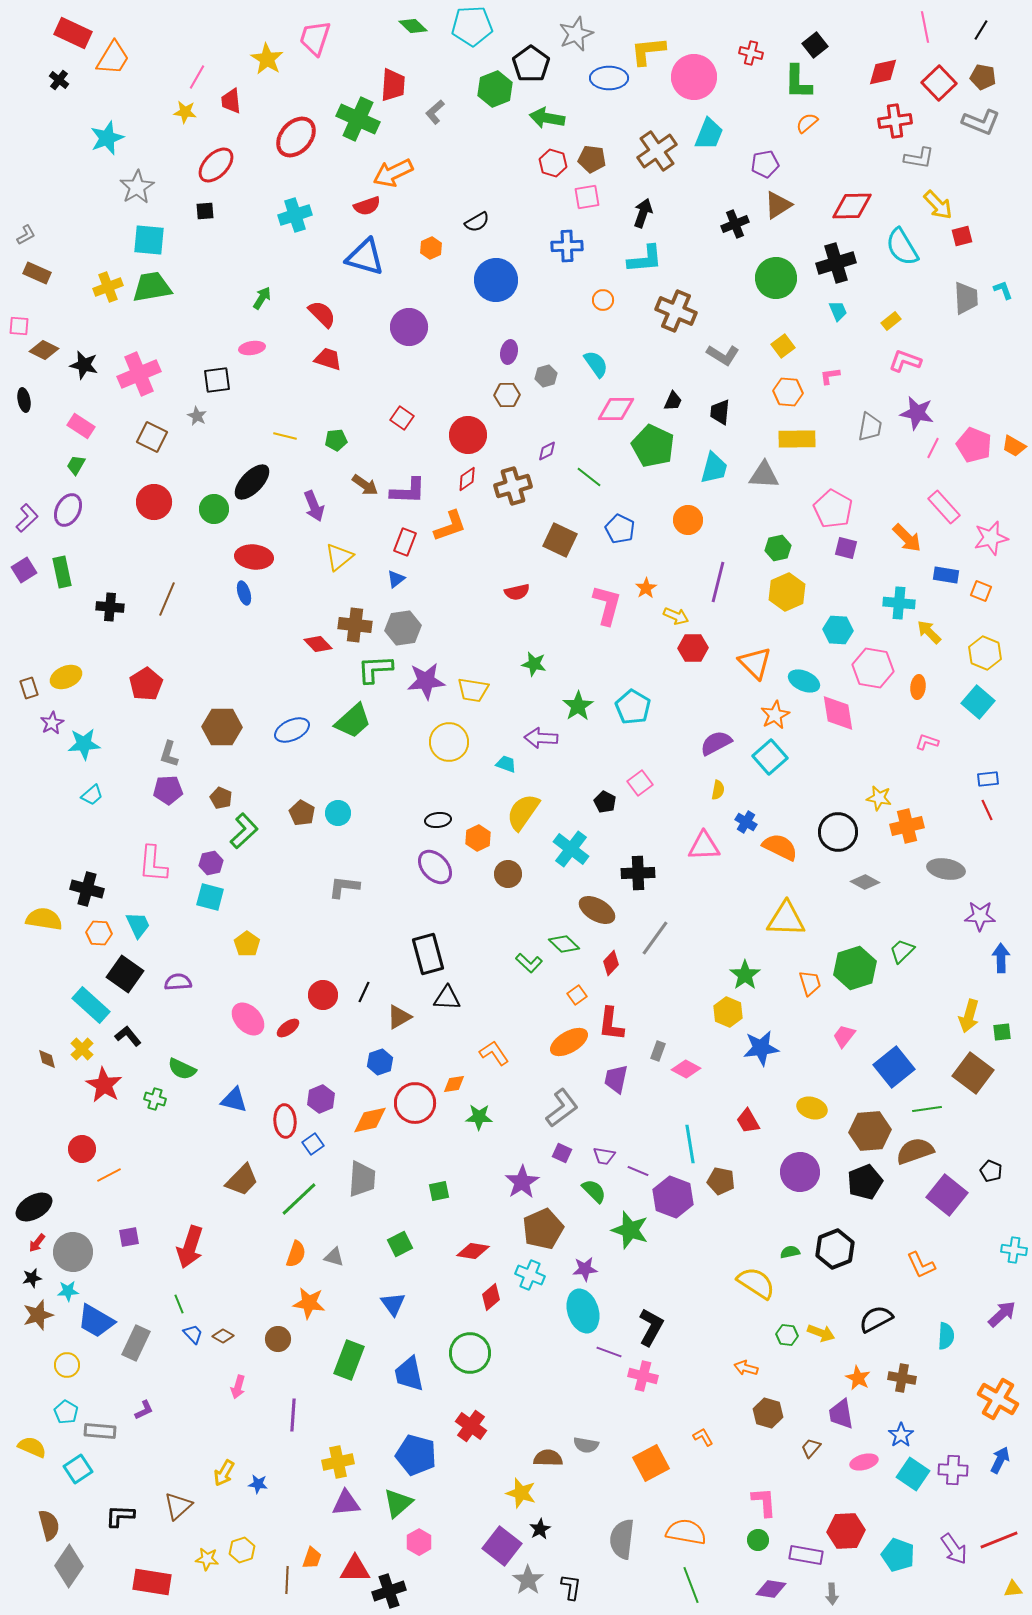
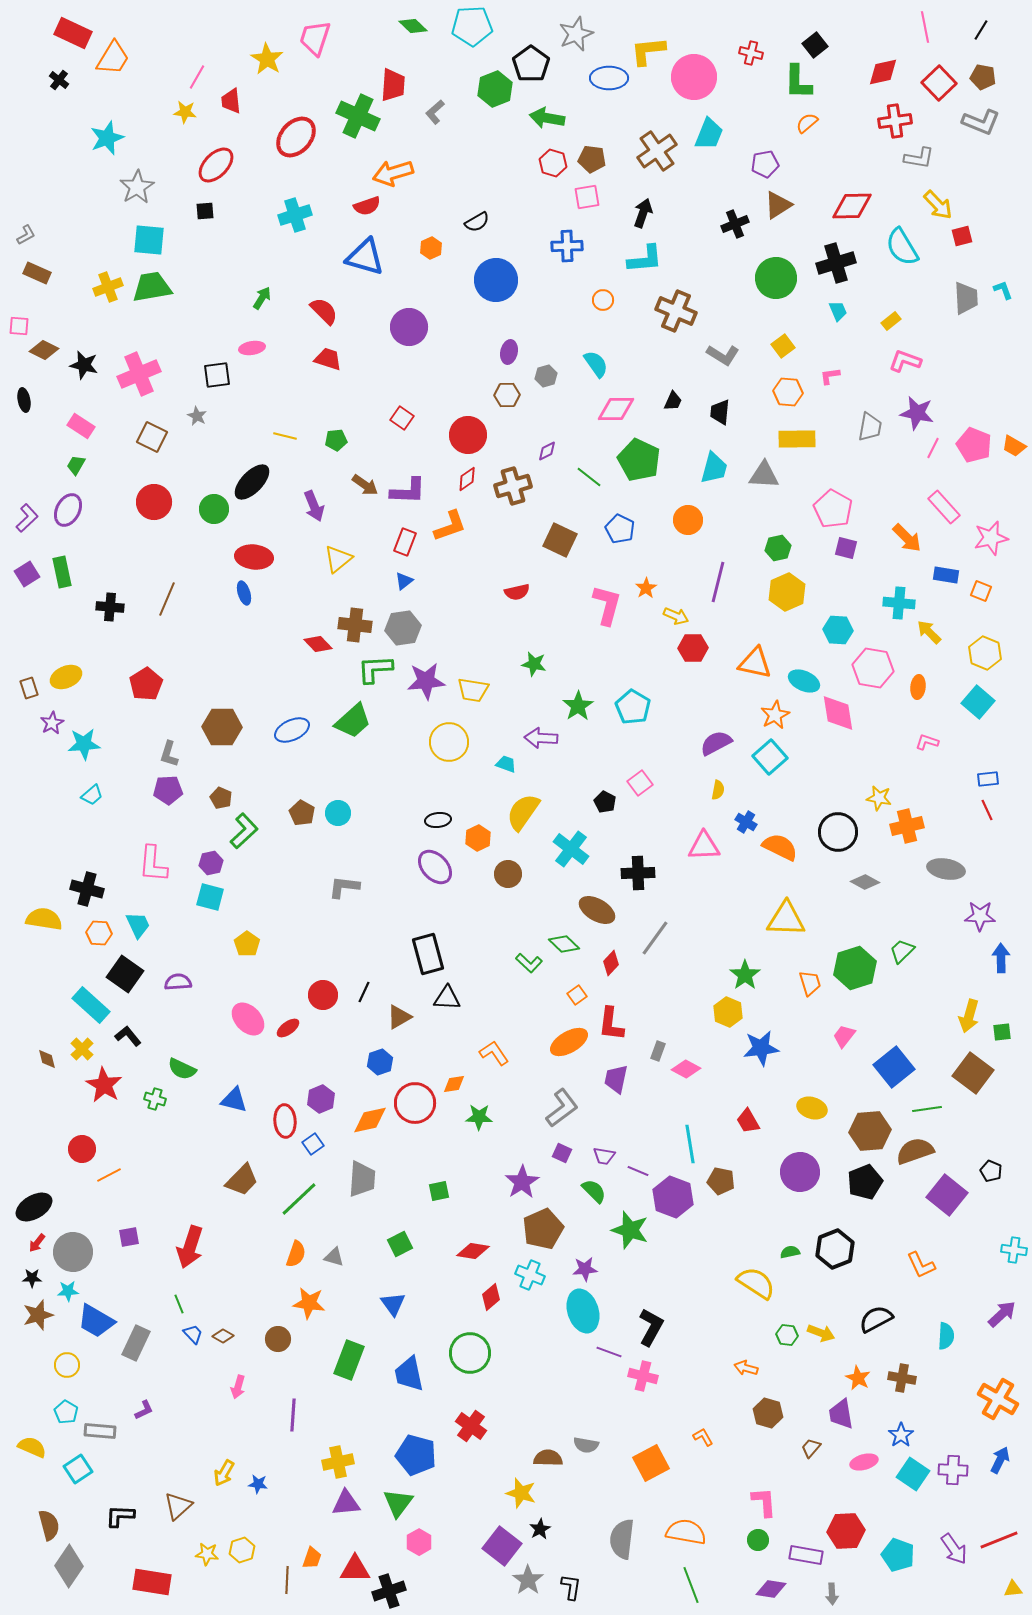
green cross at (358, 119): moved 3 px up
orange arrow at (393, 173): rotated 9 degrees clockwise
red semicircle at (322, 314): moved 2 px right, 3 px up
black square at (217, 380): moved 5 px up
green pentagon at (653, 446): moved 14 px left, 14 px down
yellow triangle at (339, 557): moved 1 px left, 2 px down
purple square at (24, 570): moved 3 px right, 4 px down
blue triangle at (396, 579): moved 8 px right, 2 px down
orange triangle at (755, 663): rotated 33 degrees counterclockwise
black star at (32, 1278): rotated 12 degrees clockwise
green triangle at (398, 1503): rotated 12 degrees counterclockwise
yellow star at (207, 1559): moved 5 px up
